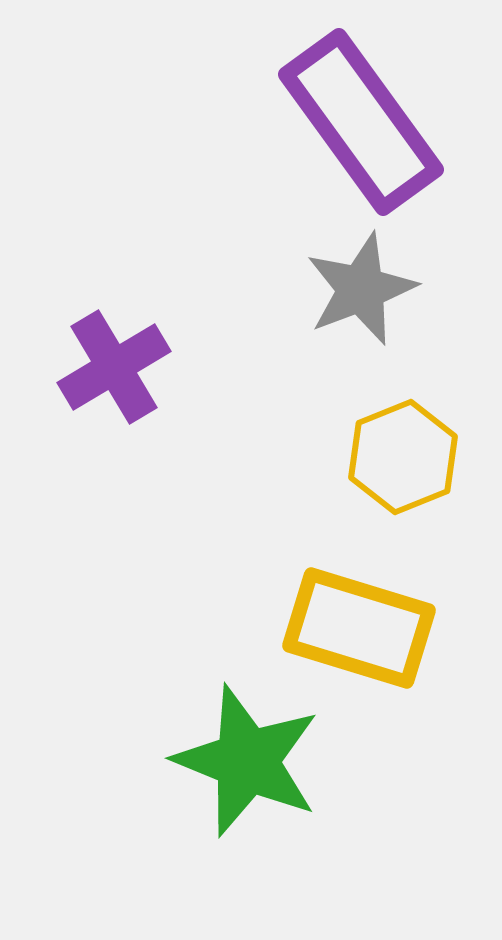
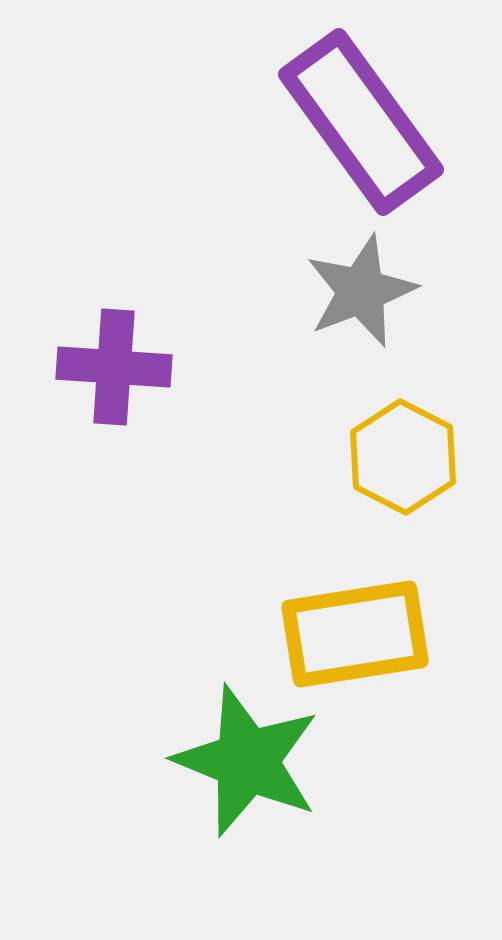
gray star: moved 2 px down
purple cross: rotated 35 degrees clockwise
yellow hexagon: rotated 11 degrees counterclockwise
yellow rectangle: moved 4 px left, 6 px down; rotated 26 degrees counterclockwise
